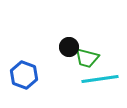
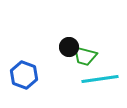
green trapezoid: moved 2 px left, 2 px up
